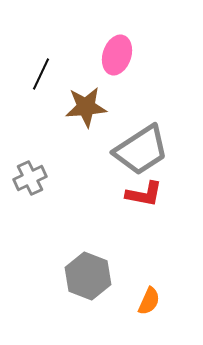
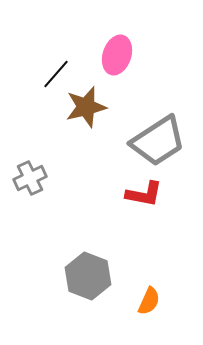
black line: moved 15 px right; rotated 16 degrees clockwise
brown star: rotated 9 degrees counterclockwise
gray trapezoid: moved 17 px right, 9 px up
